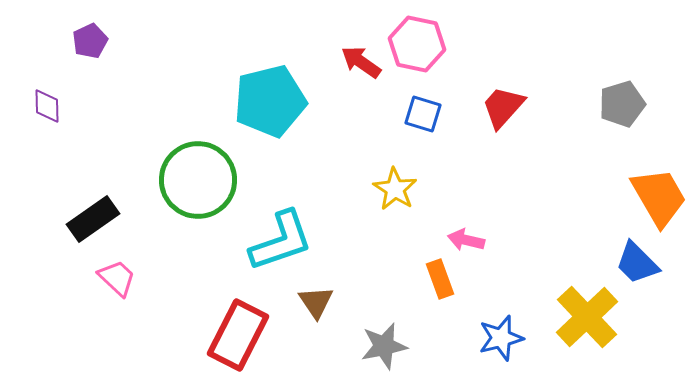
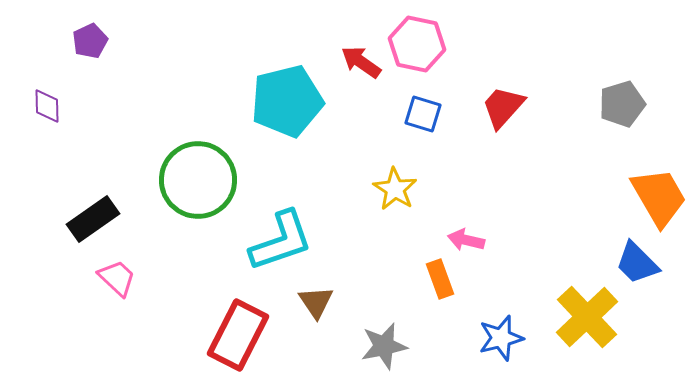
cyan pentagon: moved 17 px right
